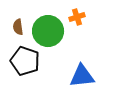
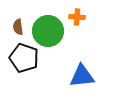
orange cross: rotated 21 degrees clockwise
black pentagon: moved 1 px left, 3 px up
